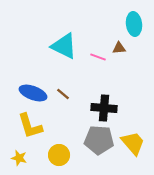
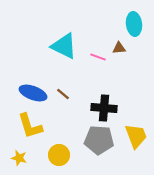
yellow trapezoid: moved 3 px right, 7 px up; rotated 20 degrees clockwise
